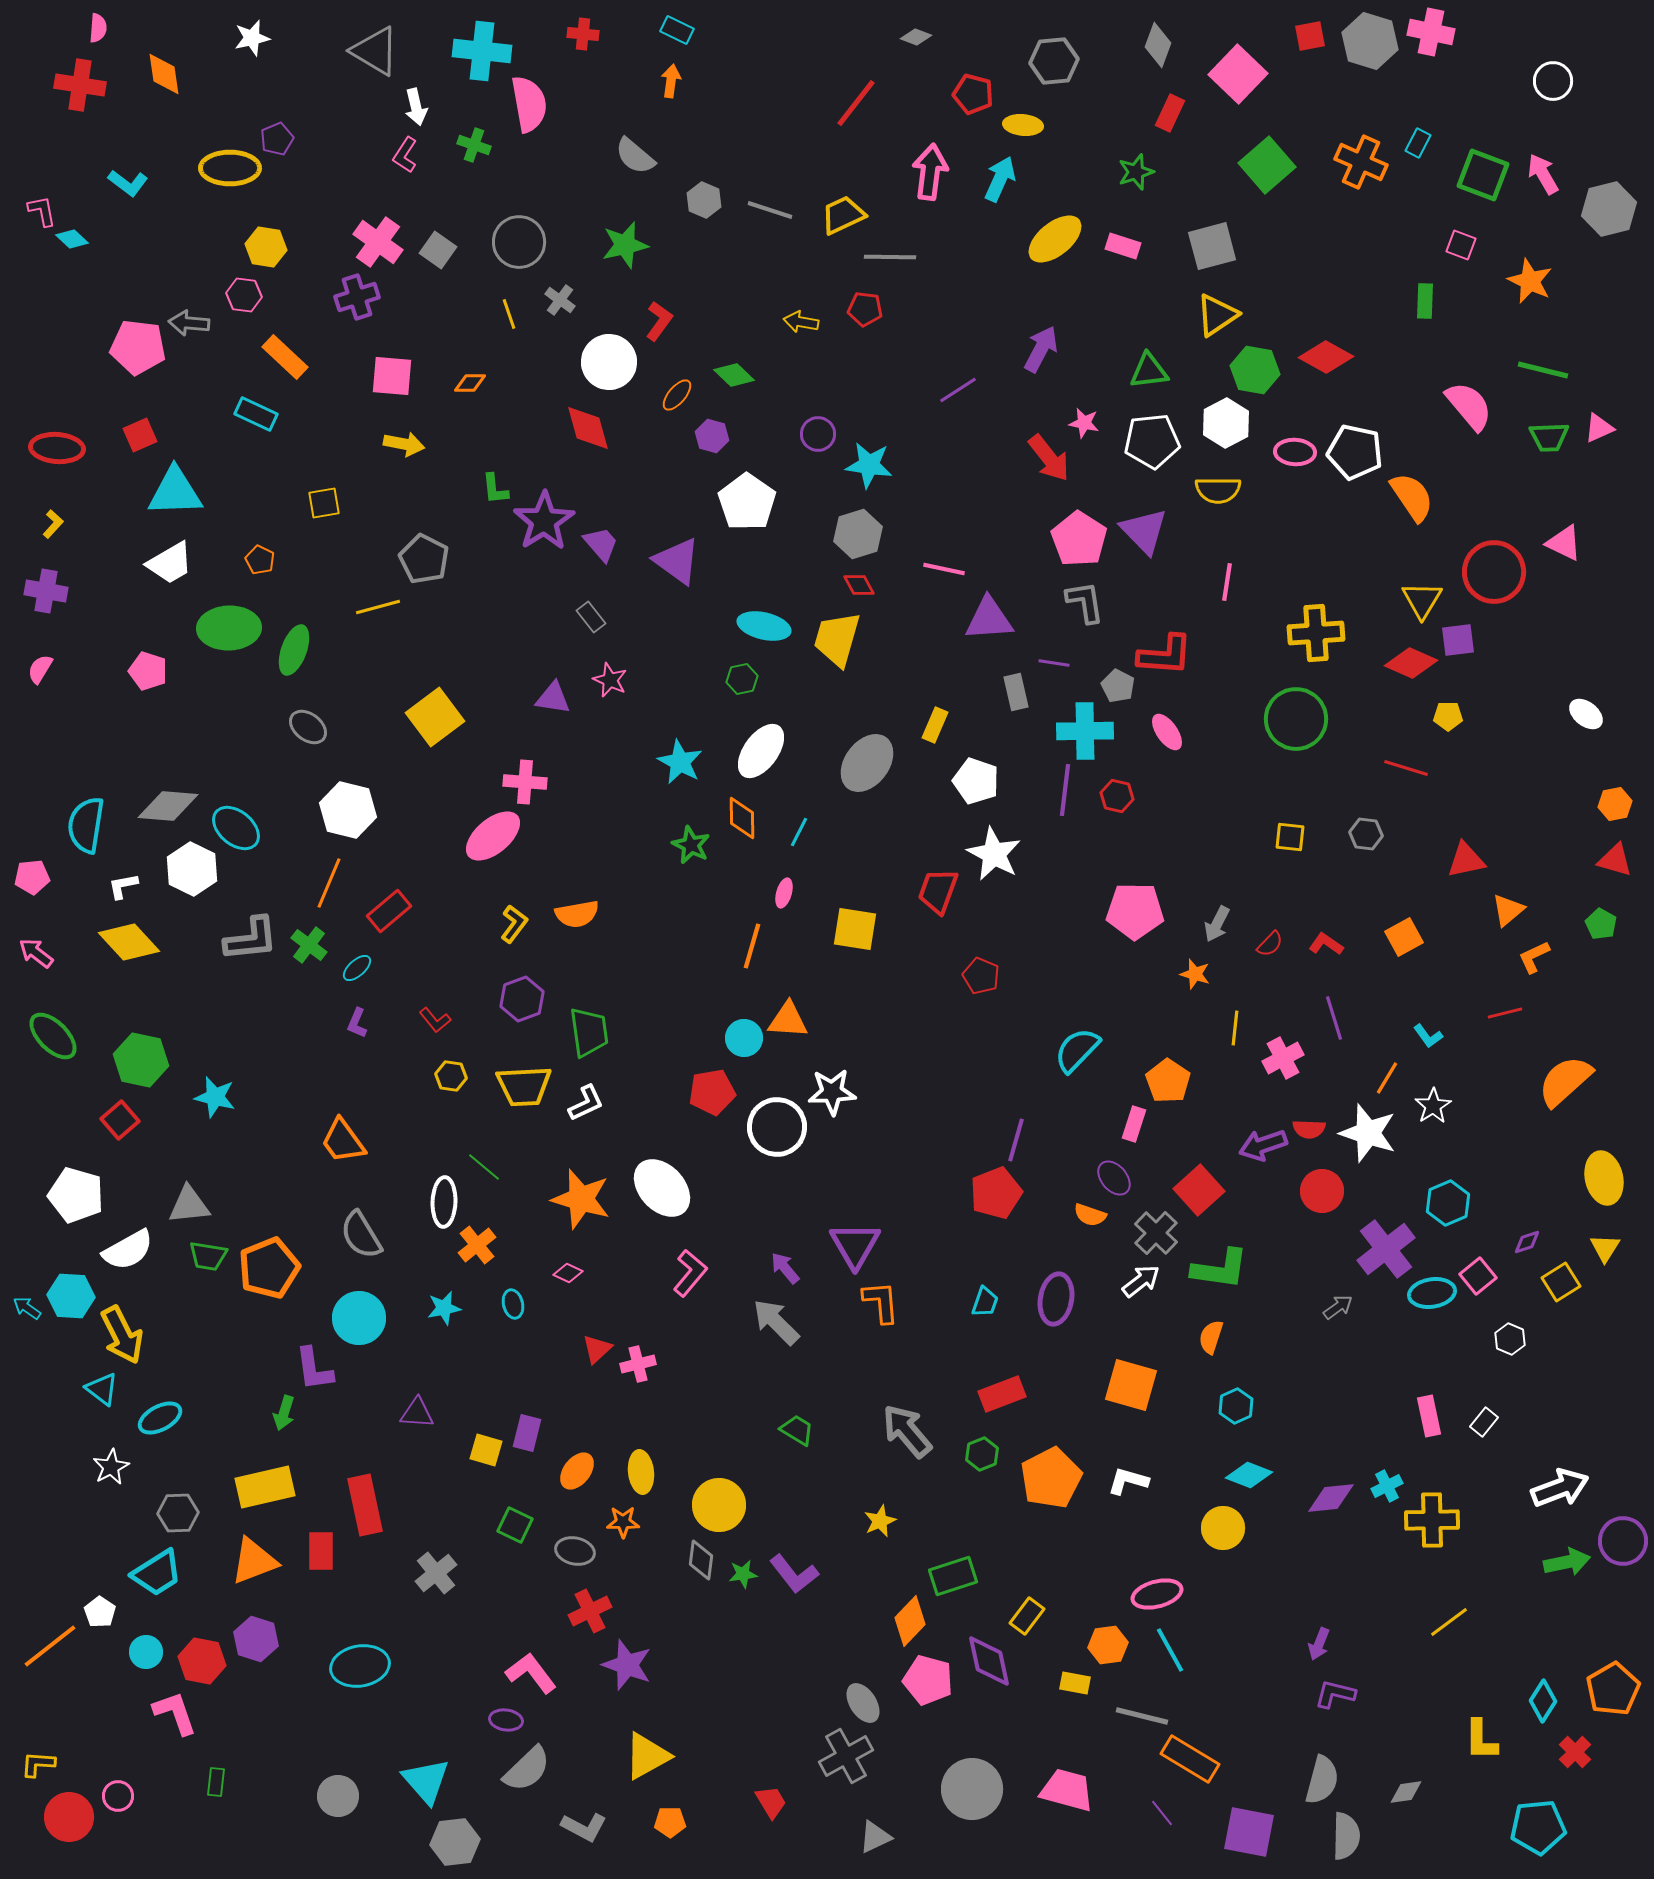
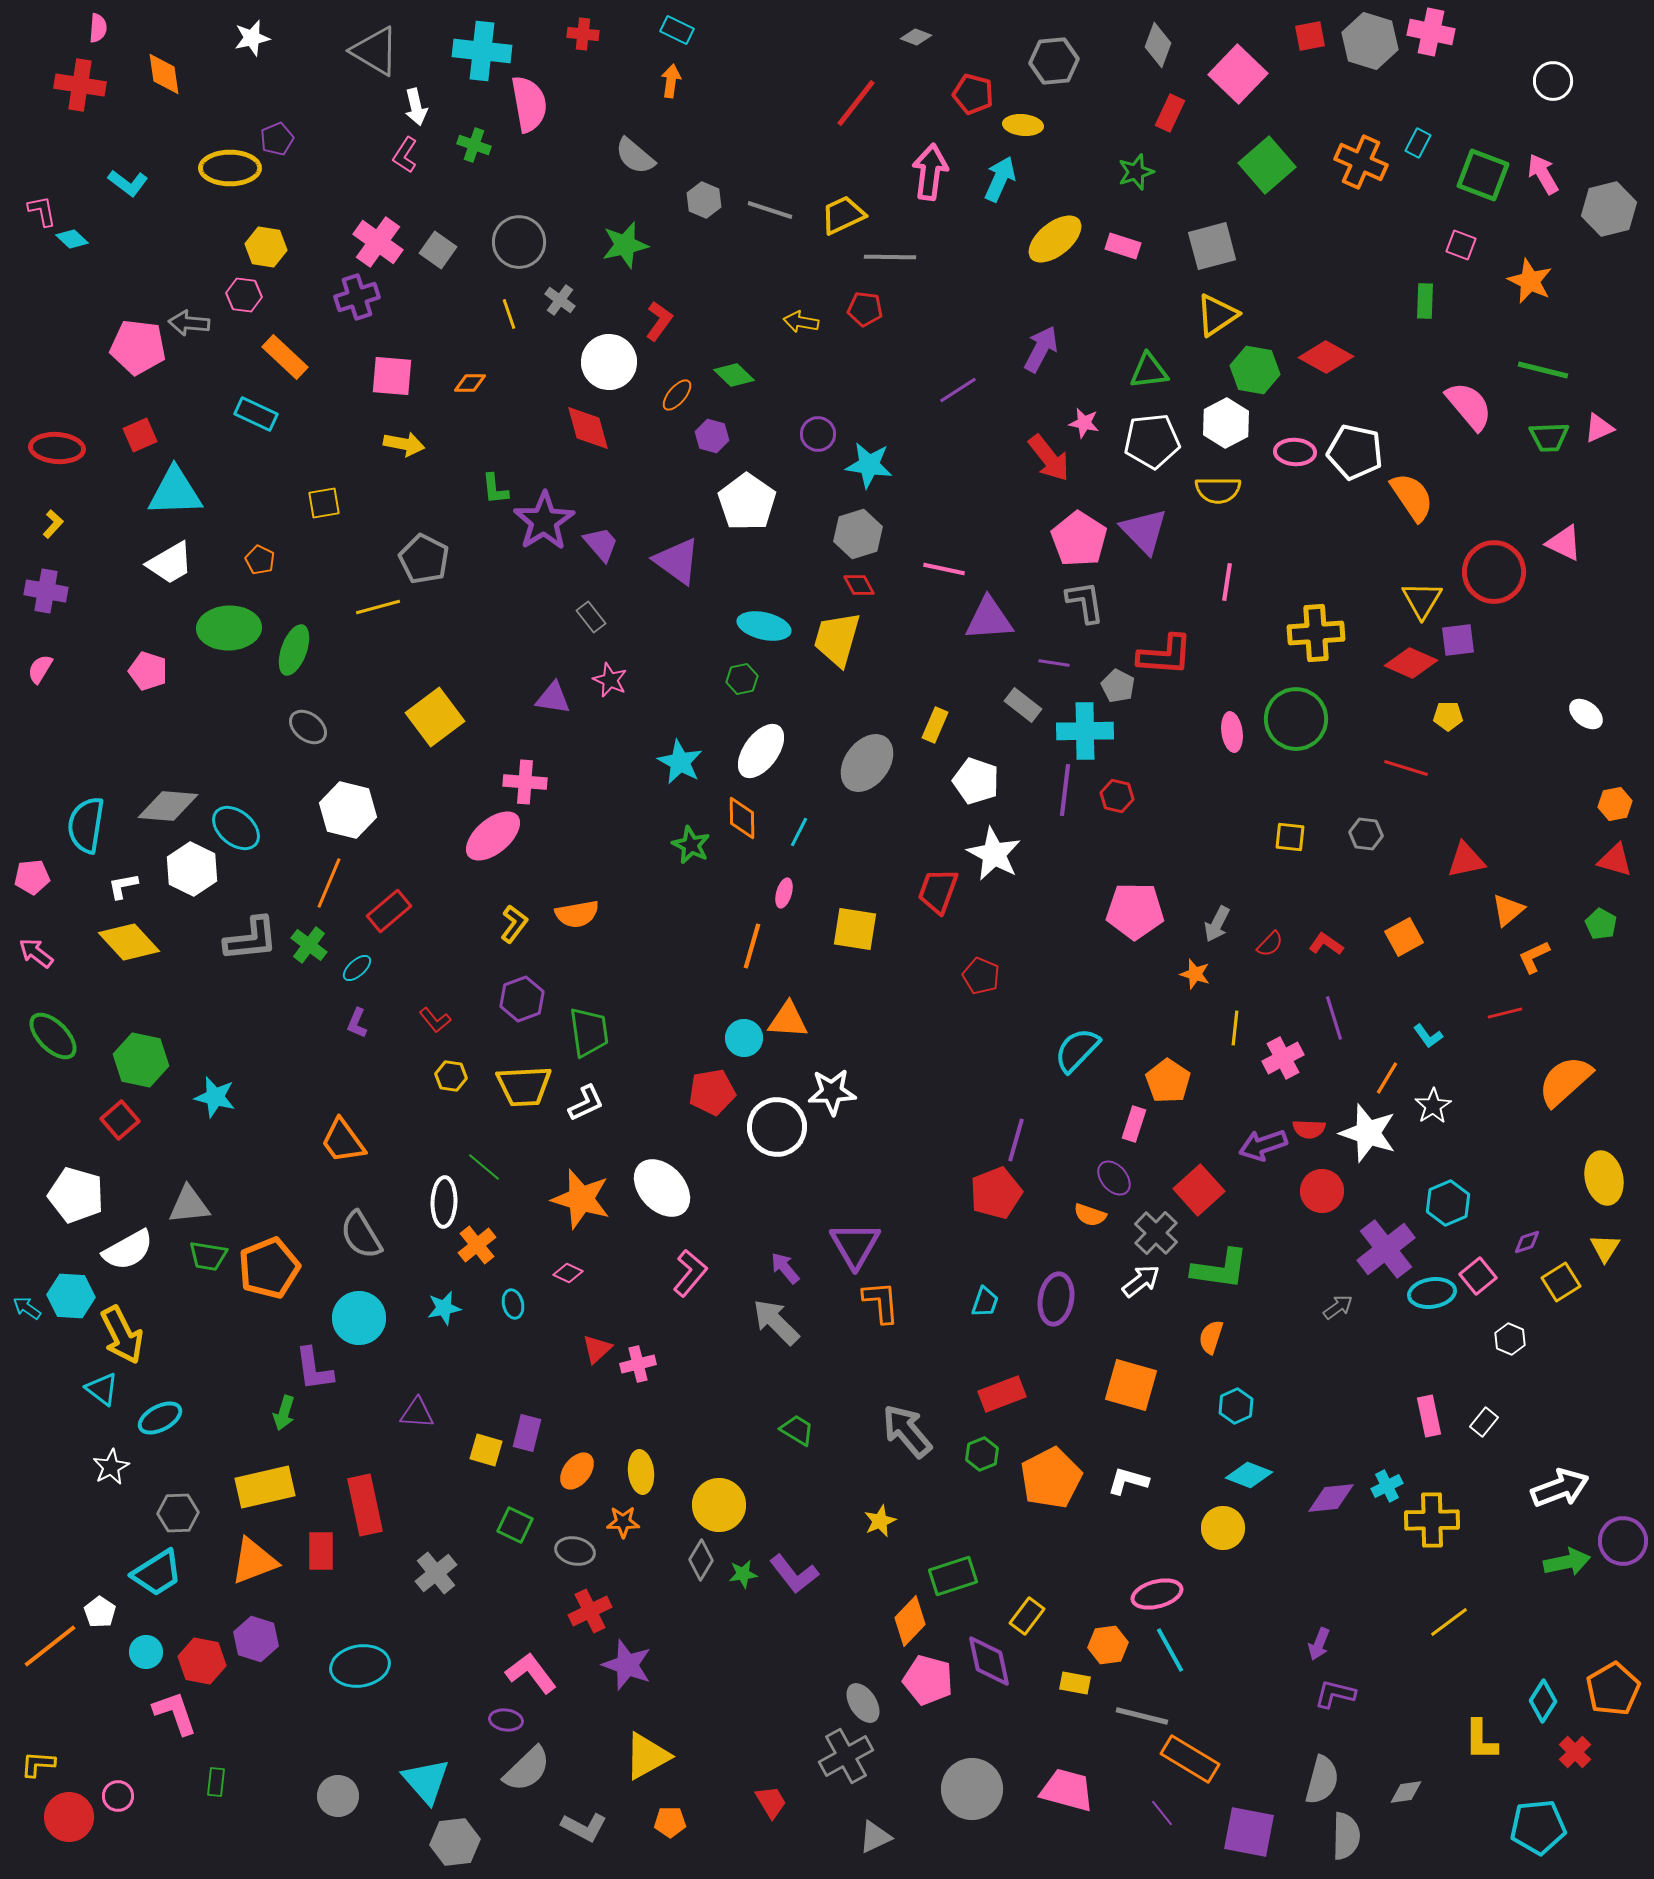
gray rectangle at (1016, 692): moved 7 px right, 13 px down; rotated 39 degrees counterclockwise
pink ellipse at (1167, 732): moved 65 px right; rotated 27 degrees clockwise
gray diamond at (701, 1560): rotated 24 degrees clockwise
